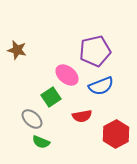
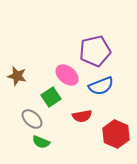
brown star: moved 26 px down
red hexagon: rotated 8 degrees counterclockwise
